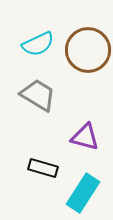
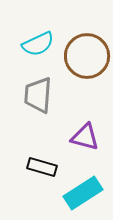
brown circle: moved 1 px left, 6 px down
gray trapezoid: rotated 117 degrees counterclockwise
black rectangle: moved 1 px left, 1 px up
cyan rectangle: rotated 24 degrees clockwise
